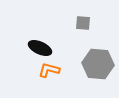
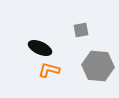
gray square: moved 2 px left, 7 px down; rotated 14 degrees counterclockwise
gray hexagon: moved 2 px down
